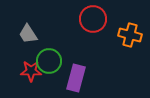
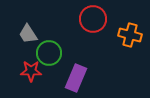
green circle: moved 8 px up
purple rectangle: rotated 8 degrees clockwise
